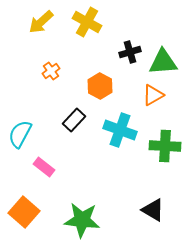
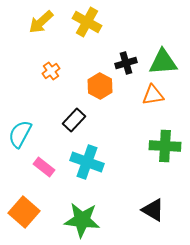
black cross: moved 4 px left, 11 px down
orange triangle: rotated 20 degrees clockwise
cyan cross: moved 33 px left, 32 px down
